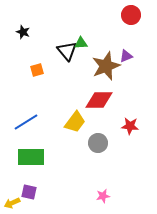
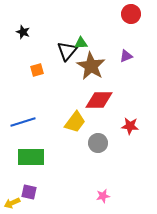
red circle: moved 1 px up
black triangle: rotated 20 degrees clockwise
brown star: moved 15 px left; rotated 20 degrees counterclockwise
blue line: moved 3 px left; rotated 15 degrees clockwise
